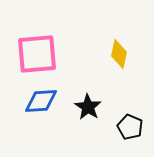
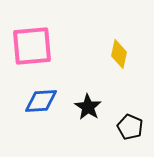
pink square: moved 5 px left, 8 px up
